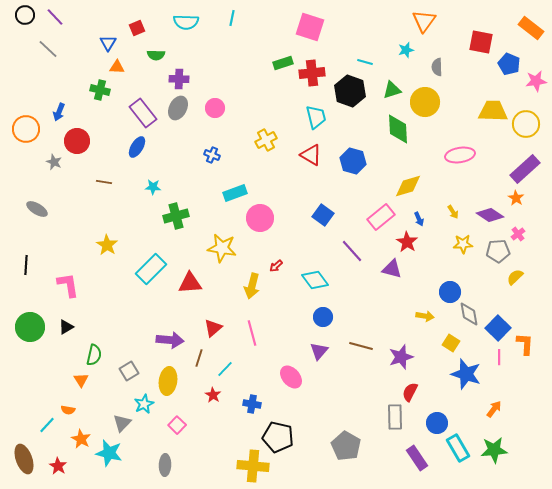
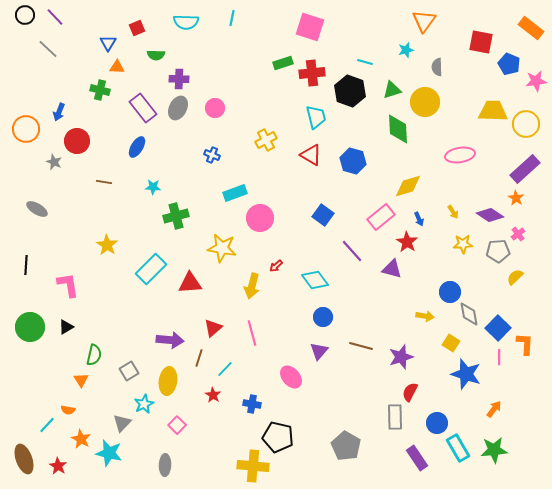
purple rectangle at (143, 113): moved 5 px up
